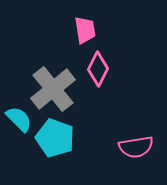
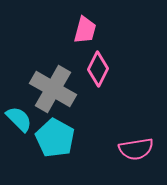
pink trapezoid: rotated 24 degrees clockwise
gray cross: rotated 21 degrees counterclockwise
cyan pentagon: rotated 9 degrees clockwise
pink semicircle: moved 2 px down
